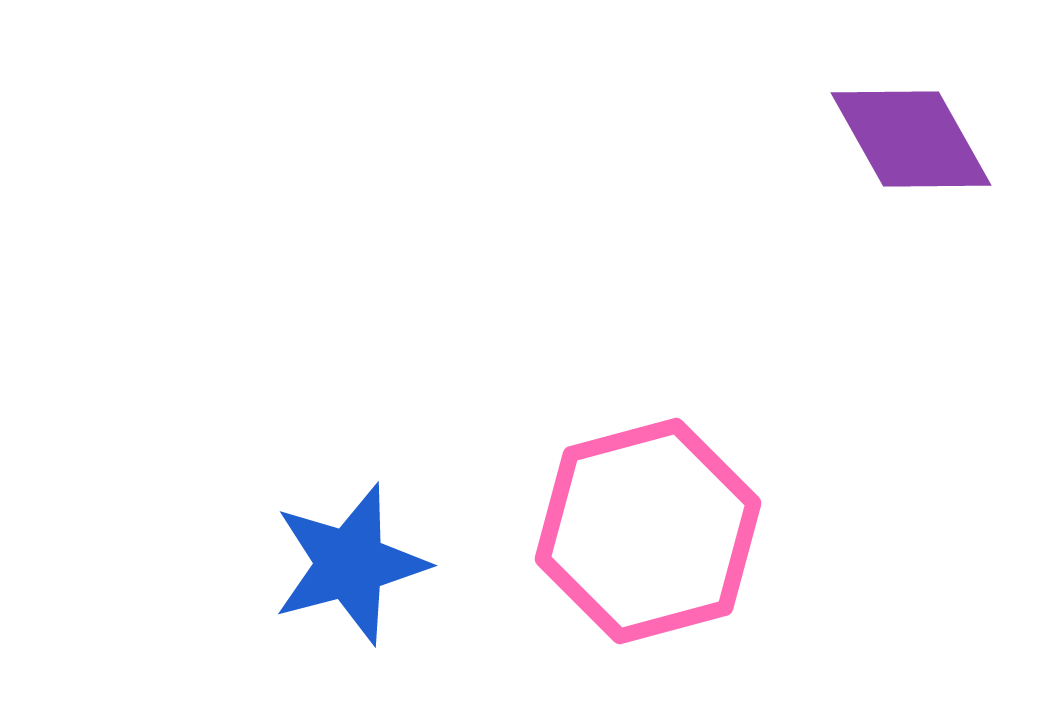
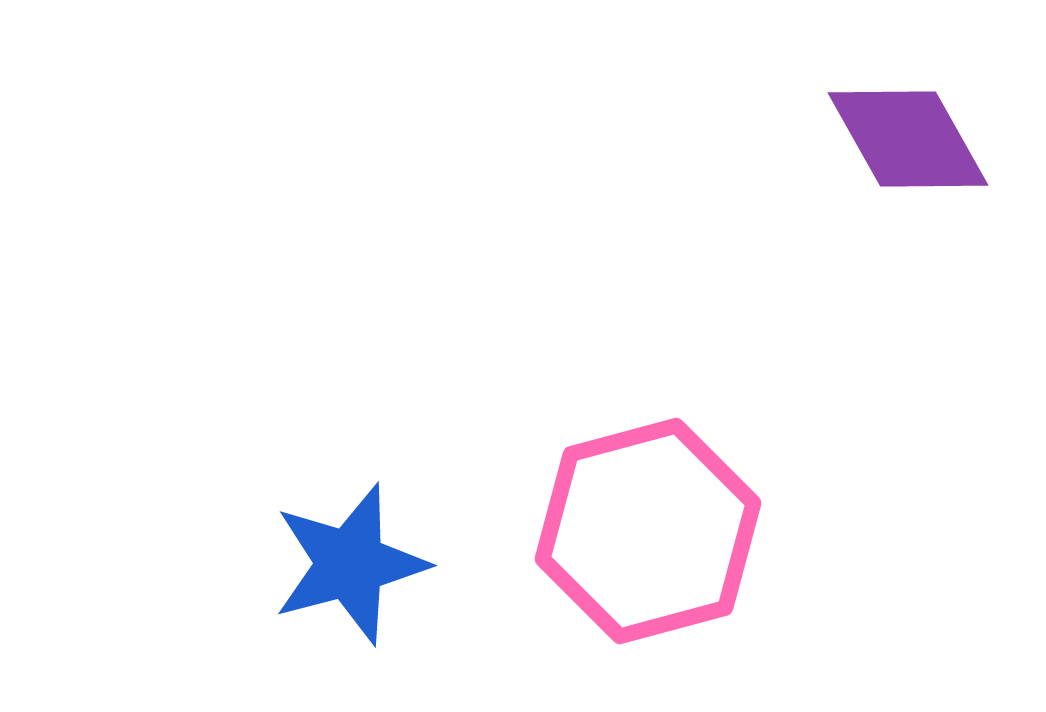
purple diamond: moved 3 px left
